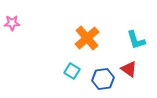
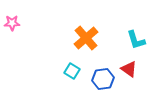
orange cross: moved 1 px left
